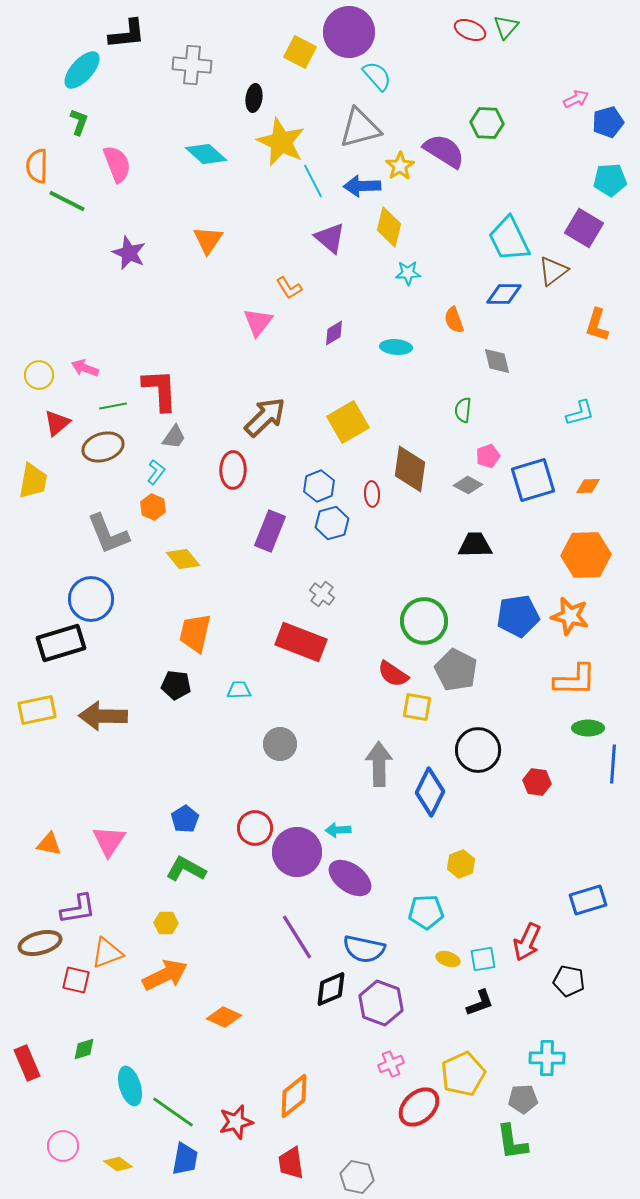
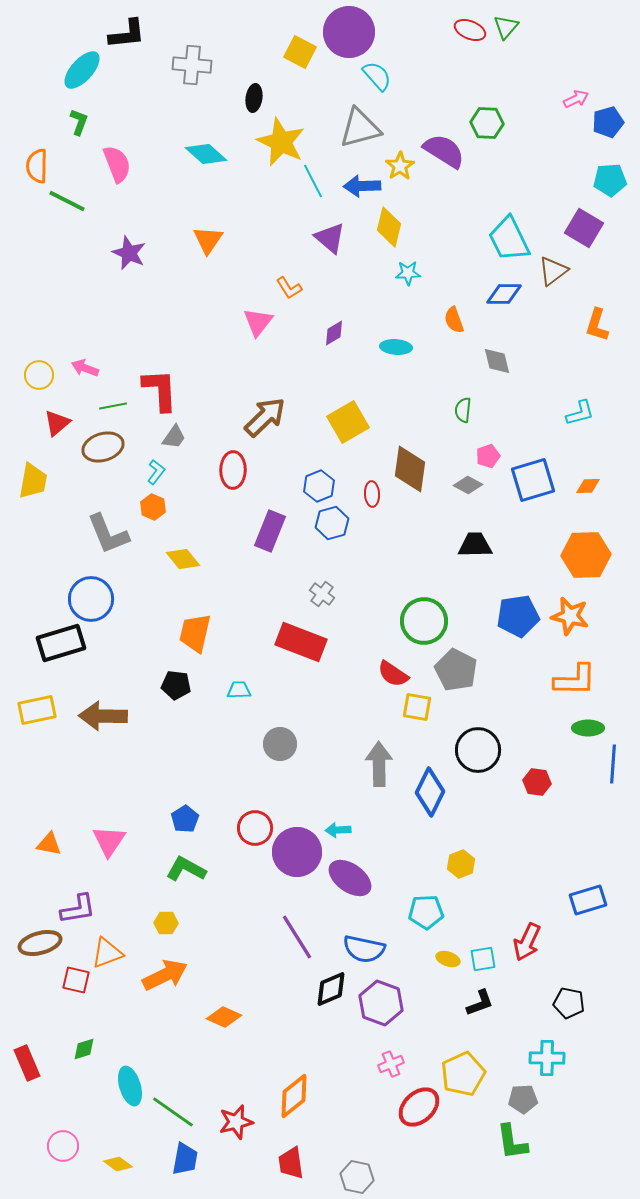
black pentagon at (569, 981): moved 22 px down
